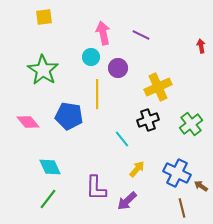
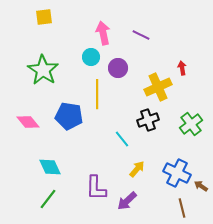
red arrow: moved 19 px left, 22 px down
